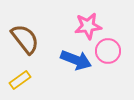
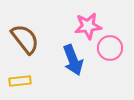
pink circle: moved 2 px right, 3 px up
blue arrow: moved 3 px left; rotated 48 degrees clockwise
yellow rectangle: moved 1 px down; rotated 30 degrees clockwise
